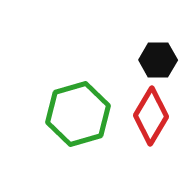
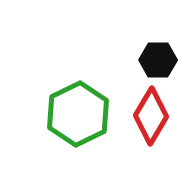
green hexagon: rotated 10 degrees counterclockwise
